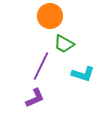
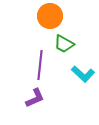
purple line: moved 1 px left, 1 px up; rotated 20 degrees counterclockwise
cyan L-shape: rotated 25 degrees clockwise
